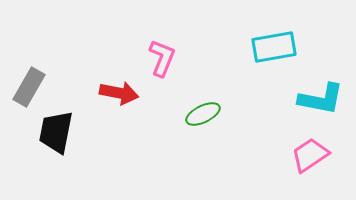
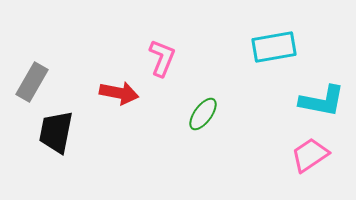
gray rectangle: moved 3 px right, 5 px up
cyan L-shape: moved 1 px right, 2 px down
green ellipse: rotated 28 degrees counterclockwise
